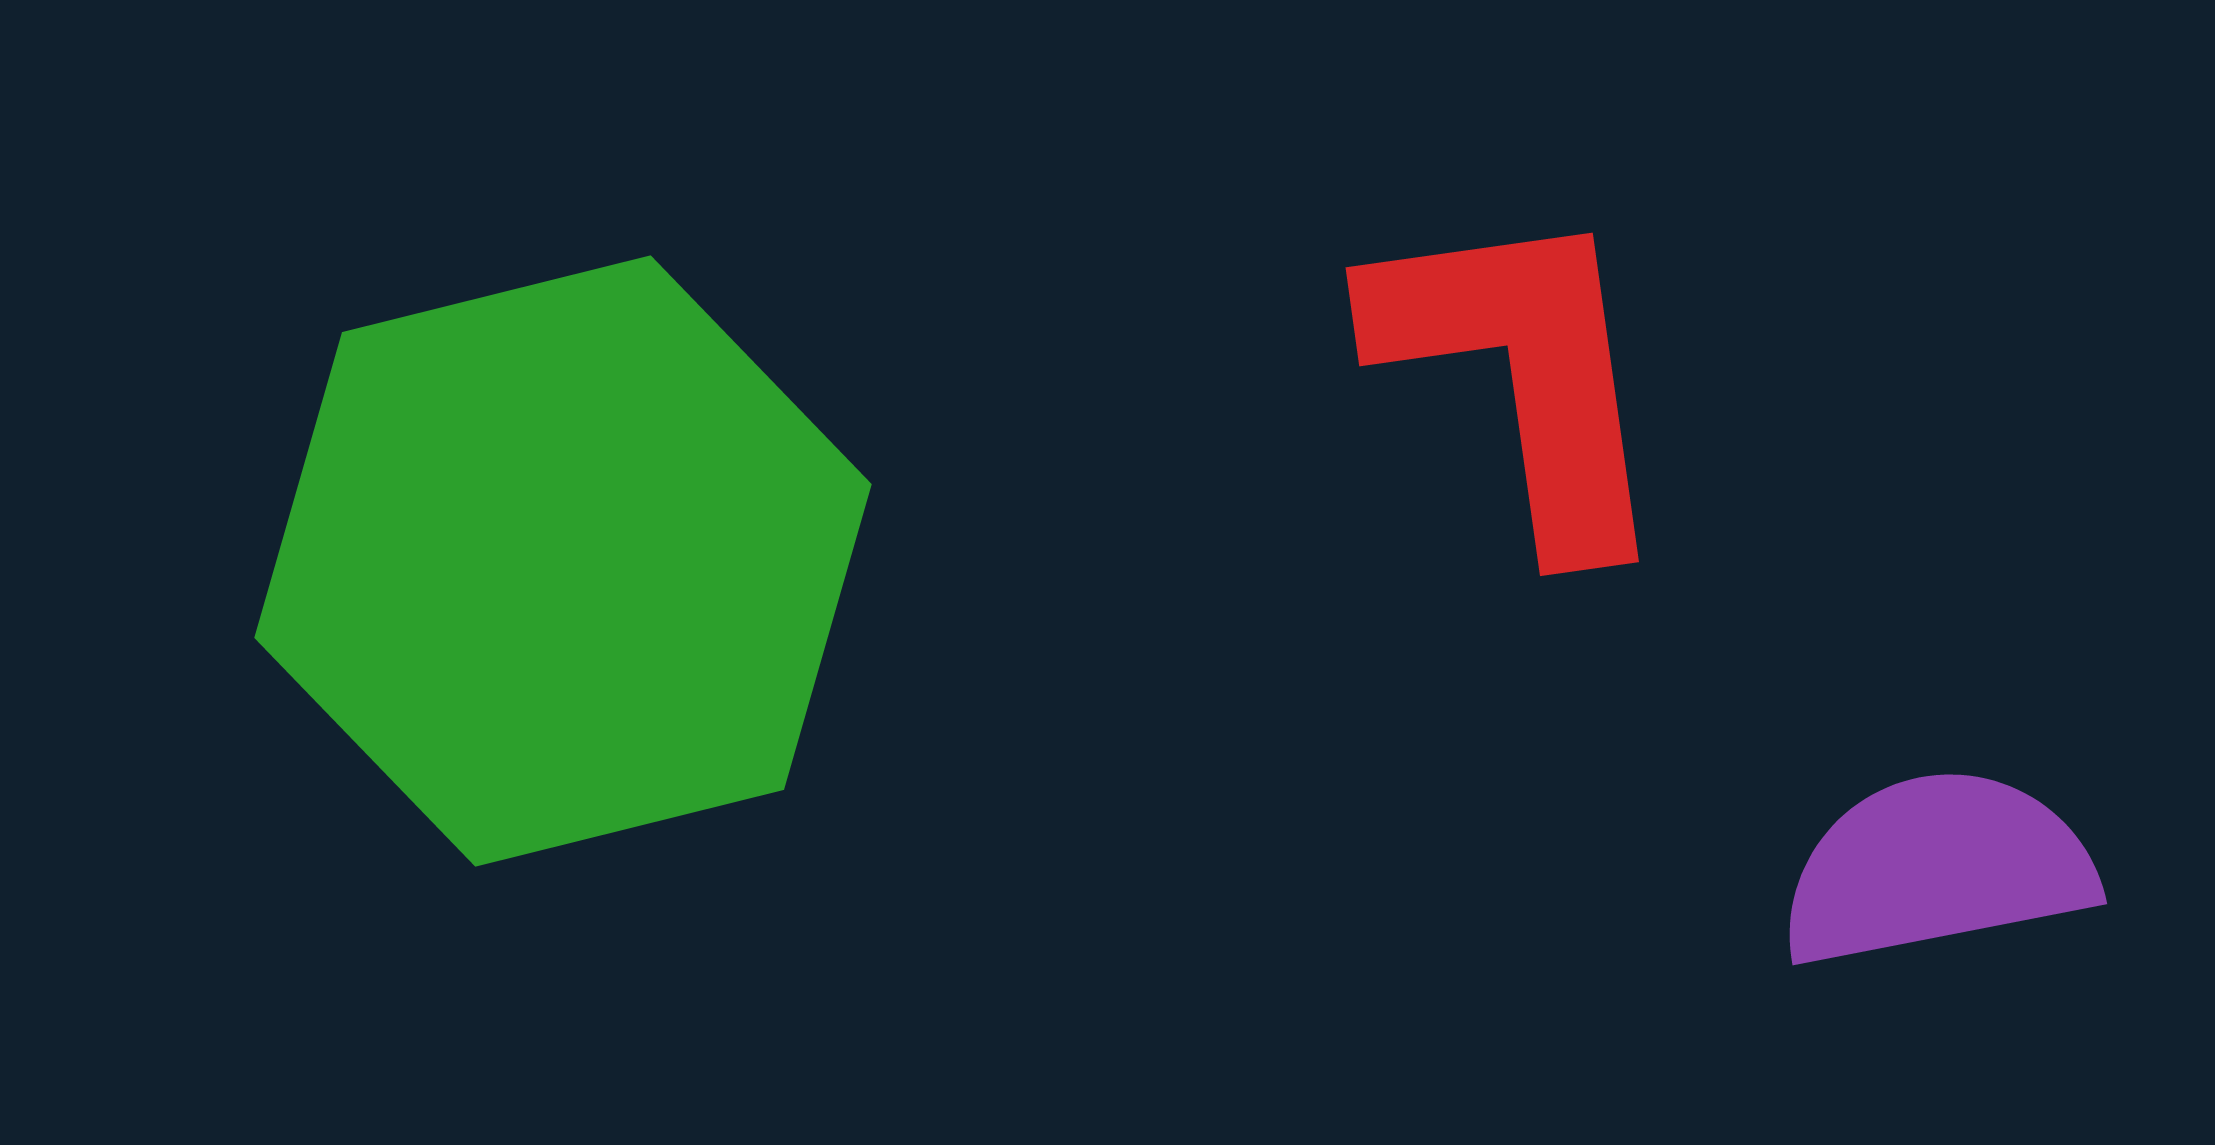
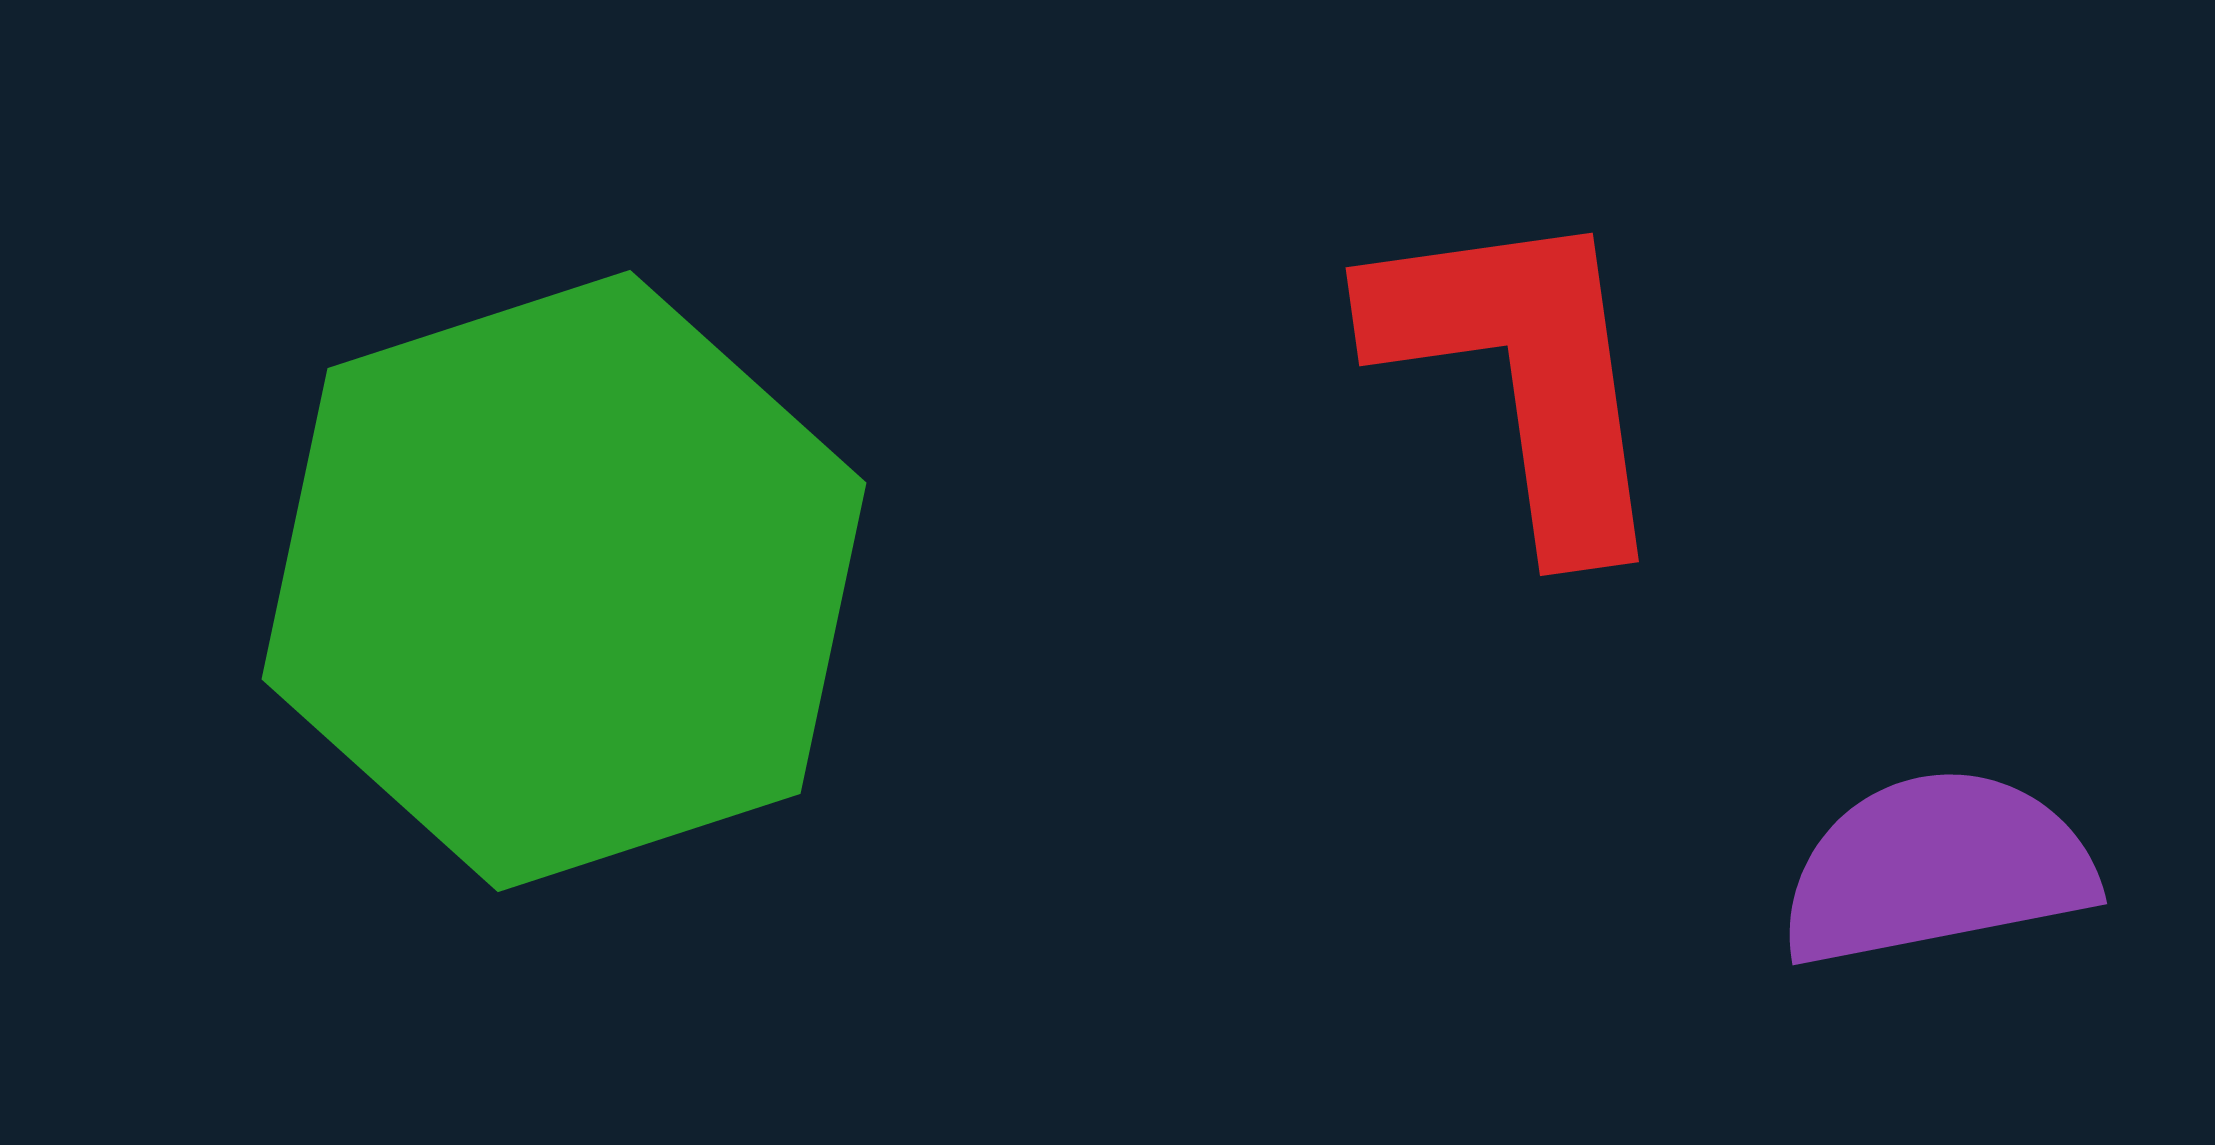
green hexagon: moved 1 px right, 20 px down; rotated 4 degrees counterclockwise
